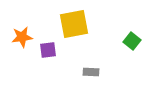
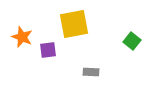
orange star: rotated 30 degrees clockwise
